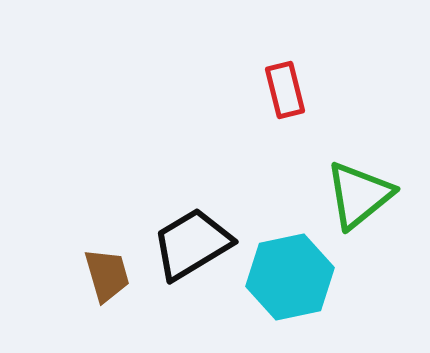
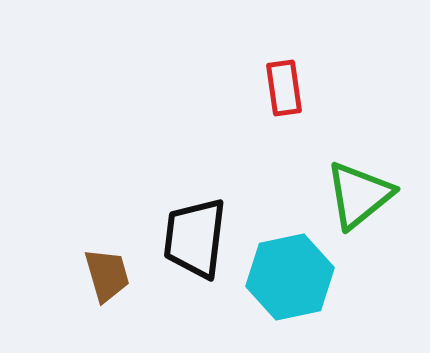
red rectangle: moved 1 px left, 2 px up; rotated 6 degrees clockwise
black trapezoid: moved 3 px right, 6 px up; rotated 52 degrees counterclockwise
